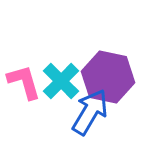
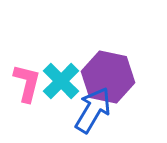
pink L-shape: moved 3 px right, 1 px down; rotated 30 degrees clockwise
blue arrow: moved 3 px right, 2 px up
